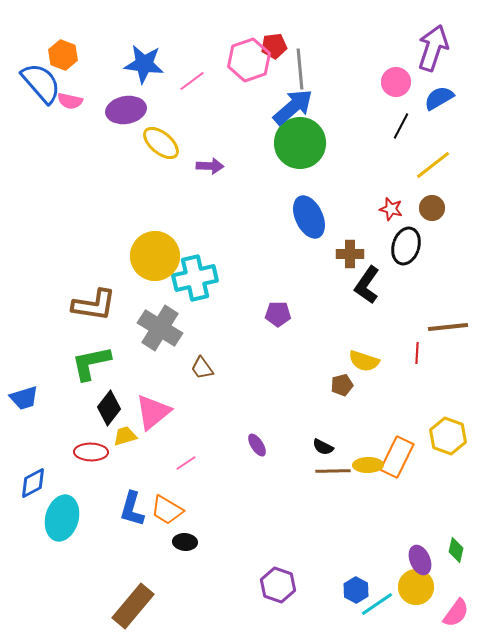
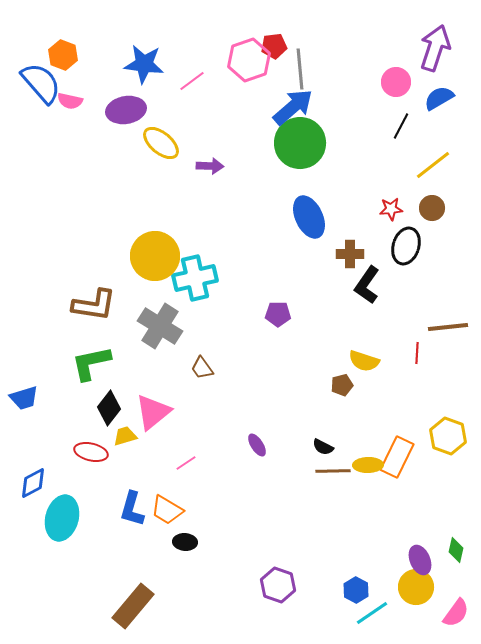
purple arrow at (433, 48): moved 2 px right
red star at (391, 209): rotated 20 degrees counterclockwise
gray cross at (160, 328): moved 2 px up
red ellipse at (91, 452): rotated 12 degrees clockwise
cyan line at (377, 604): moved 5 px left, 9 px down
